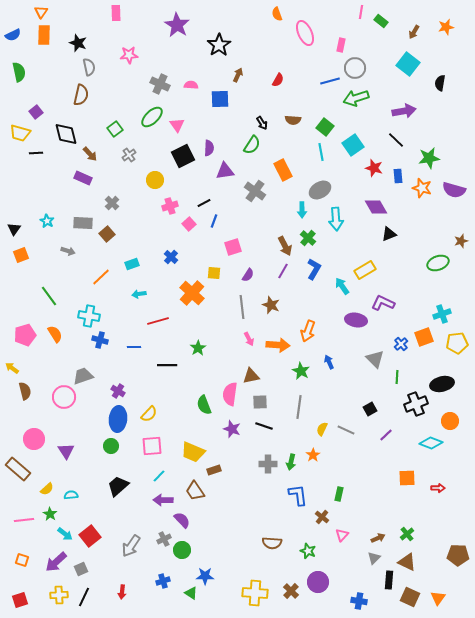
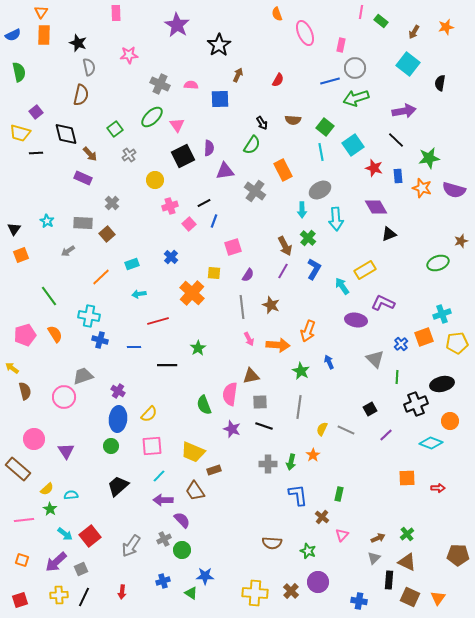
gray arrow at (68, 251): rotated 128 degrees clockwise
green star at (50, 514): moved 5 px up
